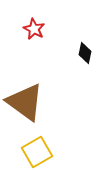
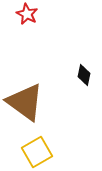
red star: moved 7 px left, 15 px up
black diamond: moved 1 px left, 22 px down
